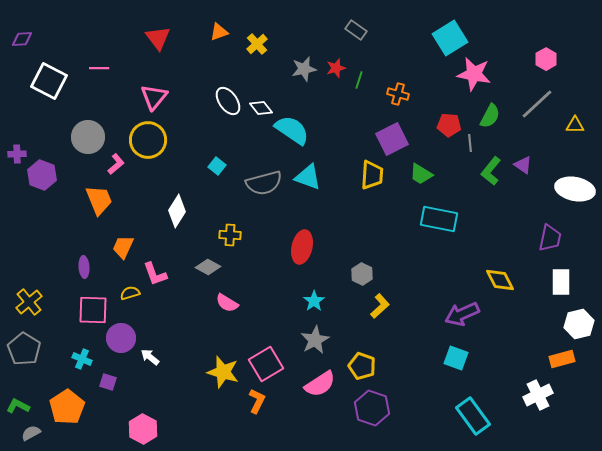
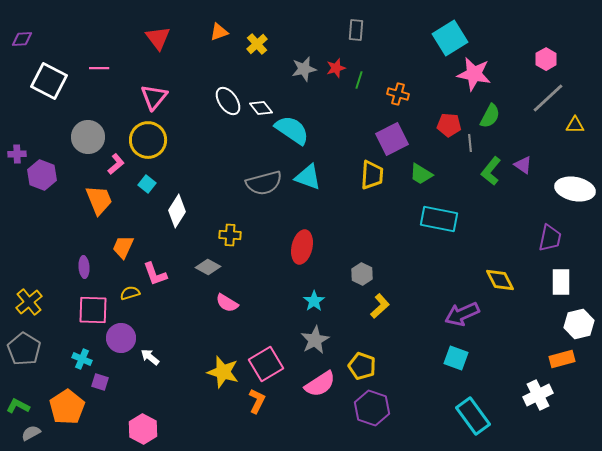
gray rectangle at (356, 30): rotated 60 degrees clockwise
gray line at (537, 104): moved 11 px right, 6 px up
cyan square at (217, 166): moved 70 px left, 18 px down
purple square at (108, 382): moved 8 px left
